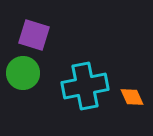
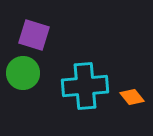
cyan cross: rotated 6 degrees clockwise
orange diamond: rotated 15 degrees counterclockwise
